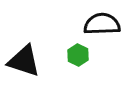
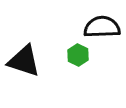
black semicircle: moved 3 px down
